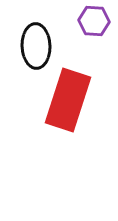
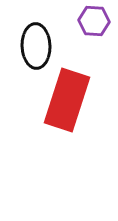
red rectangle: moved 1 px left
